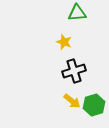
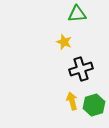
green triangle: moved 1 px down
black cross: moved 7 px right, 2 px up
yellow arrow: rotated 144 degrees counterclockwise
